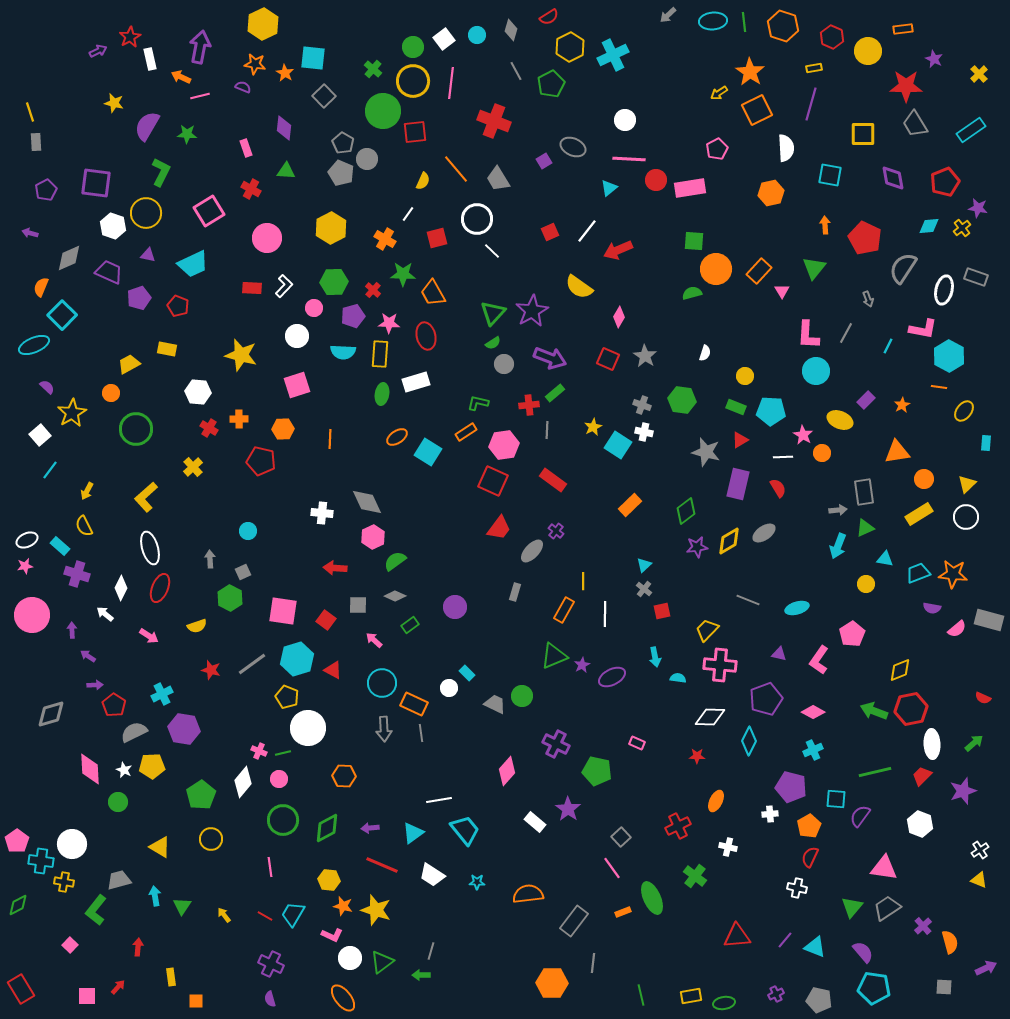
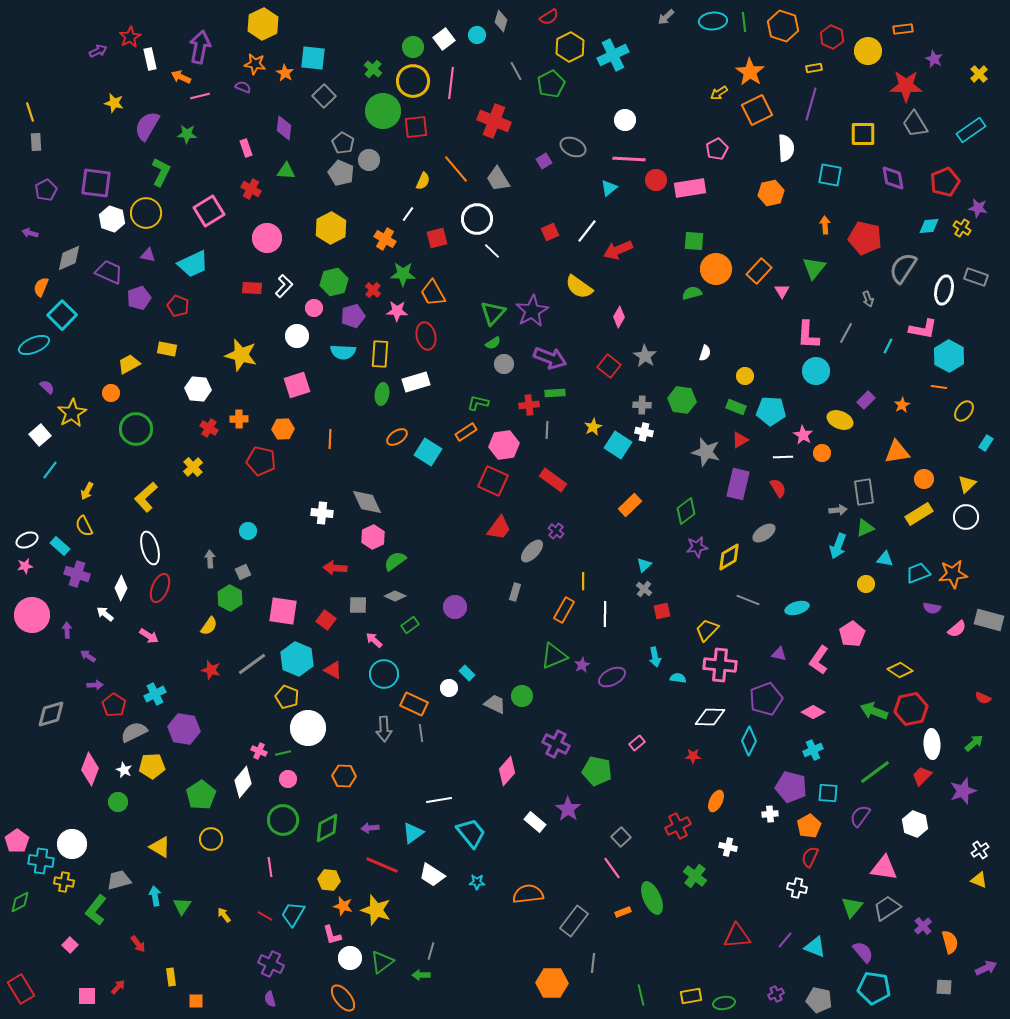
gray arrow at (668, 15): moved 2 px left, 2 px down
gray diamond at (511, 30): moved 10 px left, 9 px up
red square at (415, 132): moved 1 px right, 5 px up
gray circle at (367, 159): moved 2 px right, 1 px down
white hexagon at (113, 226): moved 1 px left, 7 px up
yellow cross at (962, 228): rotated 18 degrees counterclockwise
red pentagon at (865, 238): rotated 12 degrees counterclockwise
green hexagon at (334, 282): rotated 12 degrees counterclockwise
pink star at (389, 323): moved 8 px right, 12 px up
red square at (608, 359): moved 1 px right, 7 px down; rotated 15 degrees clockwise
white hexagon at (198, 392): moved 3 px up
green rectangle at (555, 393): rotated 36 degrees clockwise
gray cross at (642, 405): rotated 18 degrees counterclockwise
cyan rectangle at (986, 443): rotated 28 degrees clockwise
yellow diamond at (729, 541): moved 16 px down
orange star at (953, 574): rotated 12 degrees counterclockwise
yellow semicircle at (197, 626): moved 12 px right; rotated 36 degrees counterclockwise
purple arrow at (72, 630): moved 5 px left
cyan hexagon at (297, 659): rotated 20 degrees counterclockwise
yellow diamond at (900, 670): rotated 55 degrees clockwise
cyan circle at (382, 683): moved 2 px right, 9 px up
cyan cross at (162, 694): moved 7 px left
pink rectangle at (637, 743): rotated 63 degrees counterclockwise
red star at (697, 756): moved 4 px left
pink diamond at (90, 769): rotated 24 degrees clockwise
green line at (875, 772): rotated 24 degrees counterclockwise
pink circle at (279, 779): moved 9 px right
cyan square at (836, 799): moved 8 px left, 6 px up
white hexagon at (920, 824): moved 5 px left
cyan trapezoid at (465, 830): moved 6 px right, 3 px down
green diamond at (18, 905): moved 2 px right, 3 px up
pink L-shape at (332, 935): rotated 50 degrees clockwise
red arrow at (138, 947): moved 3 px up; rotated 138 degrees clockwise
